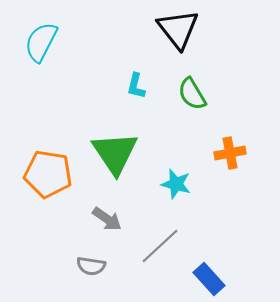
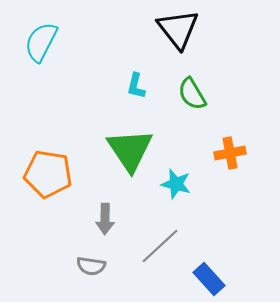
green triangle: moved 15 px right, 3 px up
gray arrow: moved 2 px left; rotated 56 degrees clockwise
